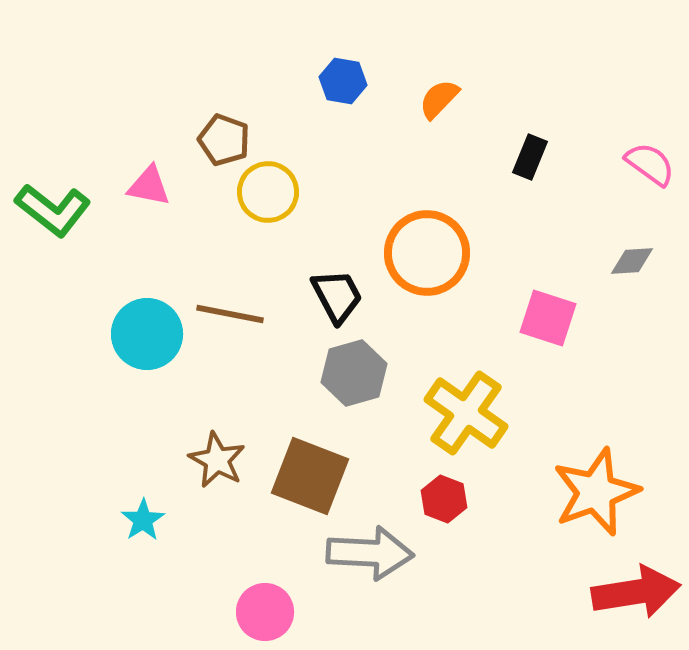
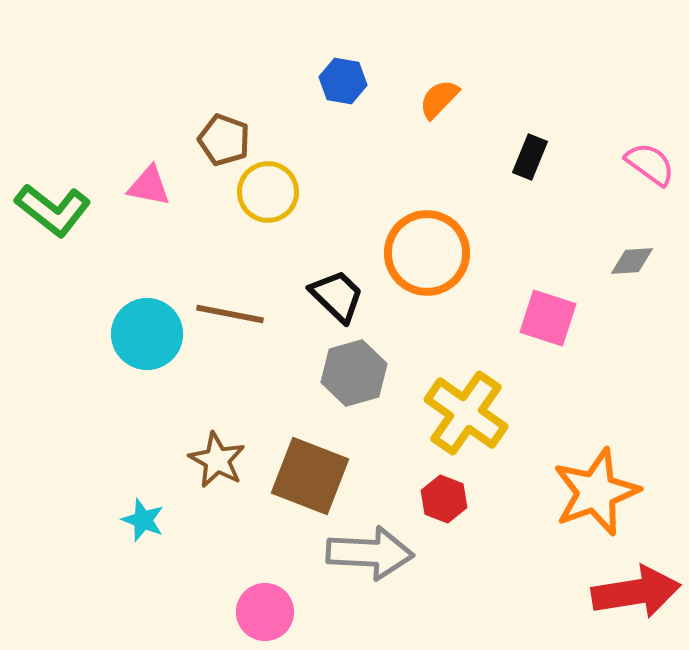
black trapezoid: rotated 18 degrees counterclockwise
cyan star: rotated 18 degrees counterclockwise
